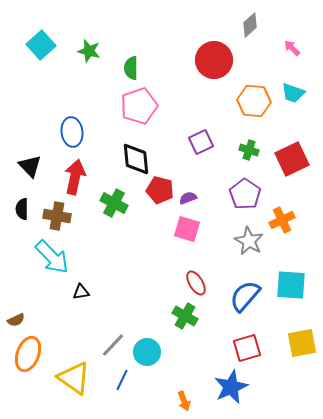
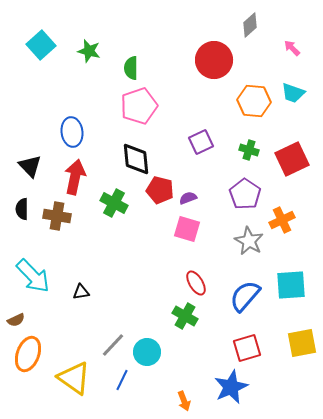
cyan arrow at (52, 257): moved 19 px left, 19 px down
cyan square at (291, 285): rotated 8 degrees counterclockwise
